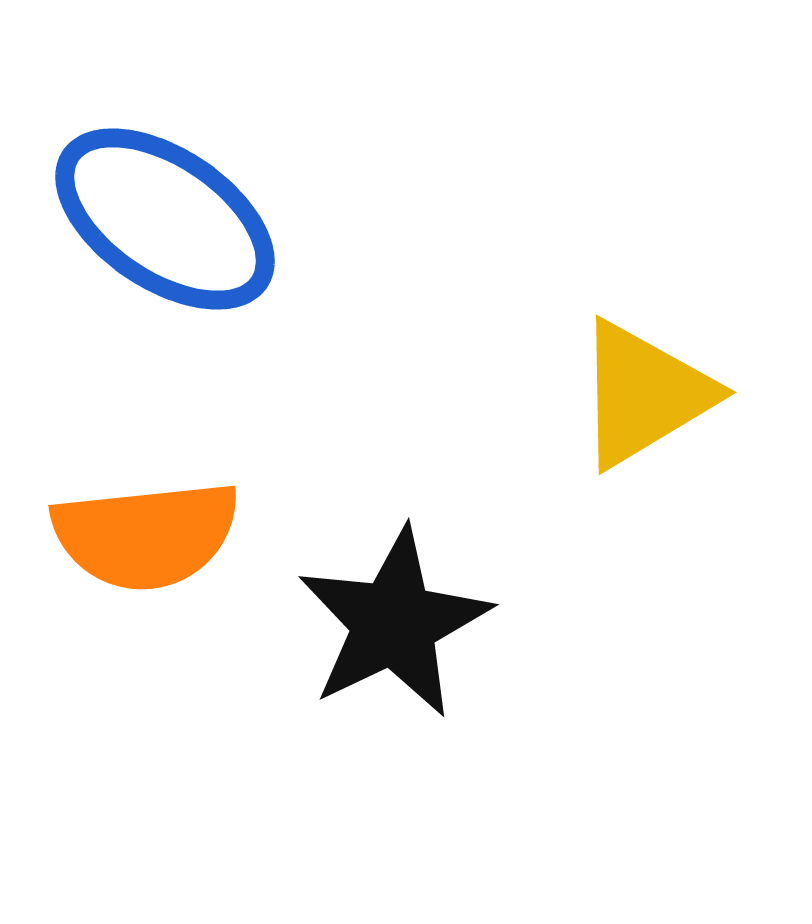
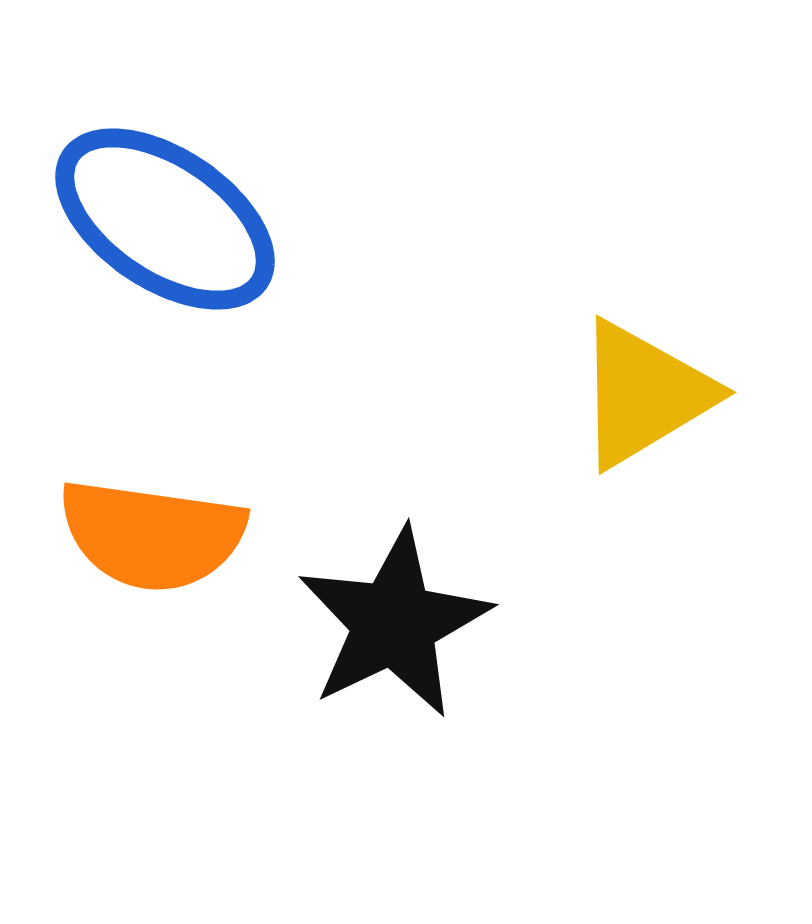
orange semicircle: moved 6 px right; rotated 14 degrees clockwise
